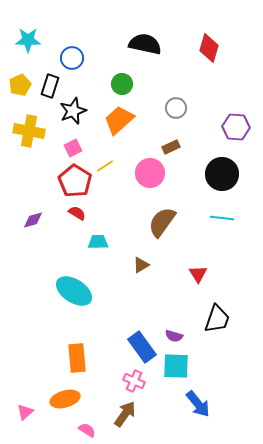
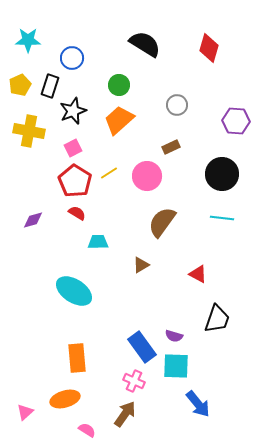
black semicircle: rotated 20 degrees clockwise
green circle: moved 3 px left, 1 px down
gray circle: moved 1 px right, 3 px up
purple hexagon: moved 6 px up
yellow line: moved 4 px right, 7 px down
pink circle: moved 3 px left, 3 px down
red triangle: rotated 30 degrees counterclockwise
